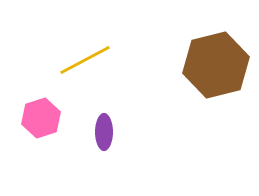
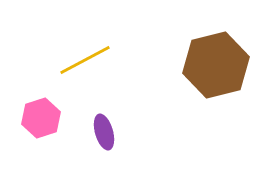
purple ellipse: rotated 16 degrees counterclockwise
